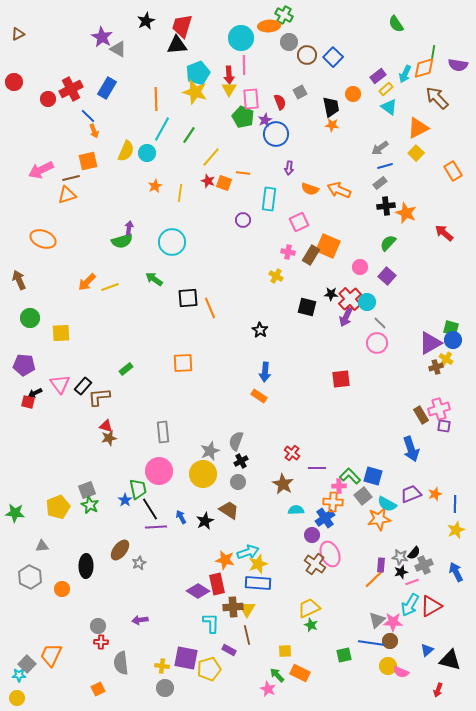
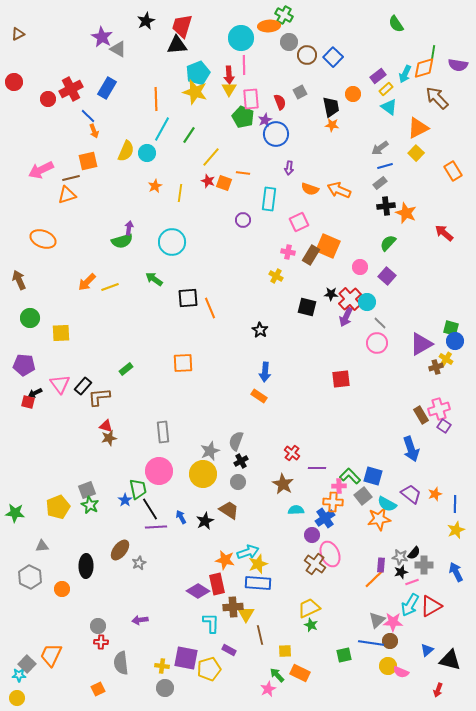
blue circle at (453, 340): moved 2 px right, 1 px down
purple triangle at (430, 343): moved 9 px left, 1 px down
purple square at (444, 426): rotated 24 degrees clockwise
purple trapezoid at (411, 494): rotated 60 degrees clockwise
gray cross at (424, 565): rotated 24 degrees clockwise
yellow triangle at (247, 609): moved 1 px left, 5 px down
brown line at (247, 635): moved 13 px right
pink star at (268, 689): rotated 21 degrees clockwise
